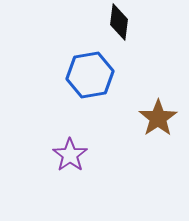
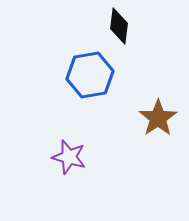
black diamond: moved 4 px down
purple star: moved 1 px left, 2 px down; rotated 20 degrees counterclockwise
